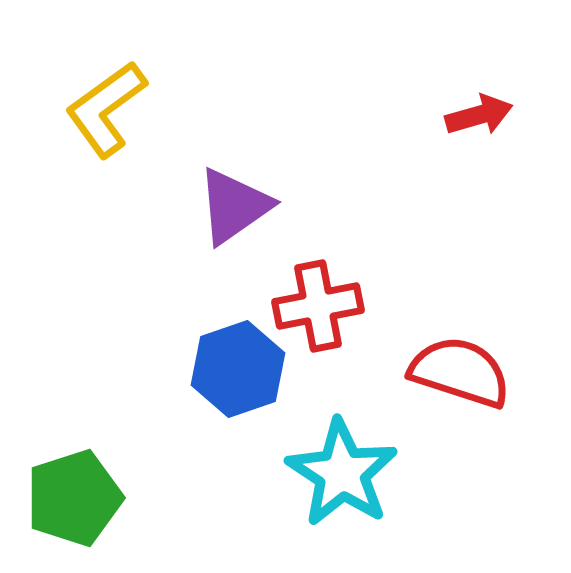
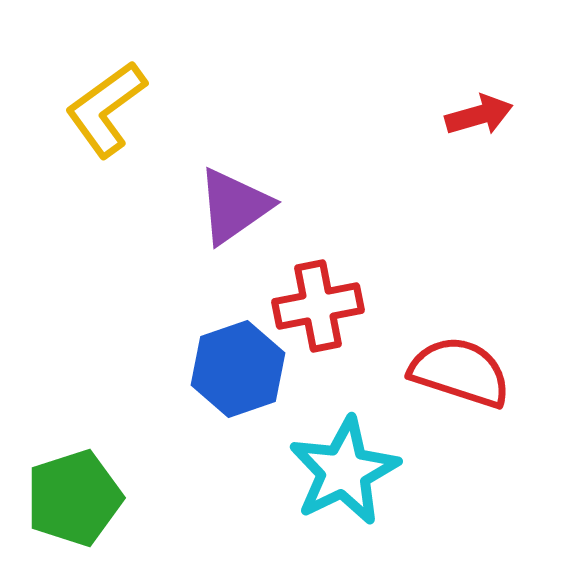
cyan star: moved 2 px right, 2 px up; rotated 13 degrees clockwise
